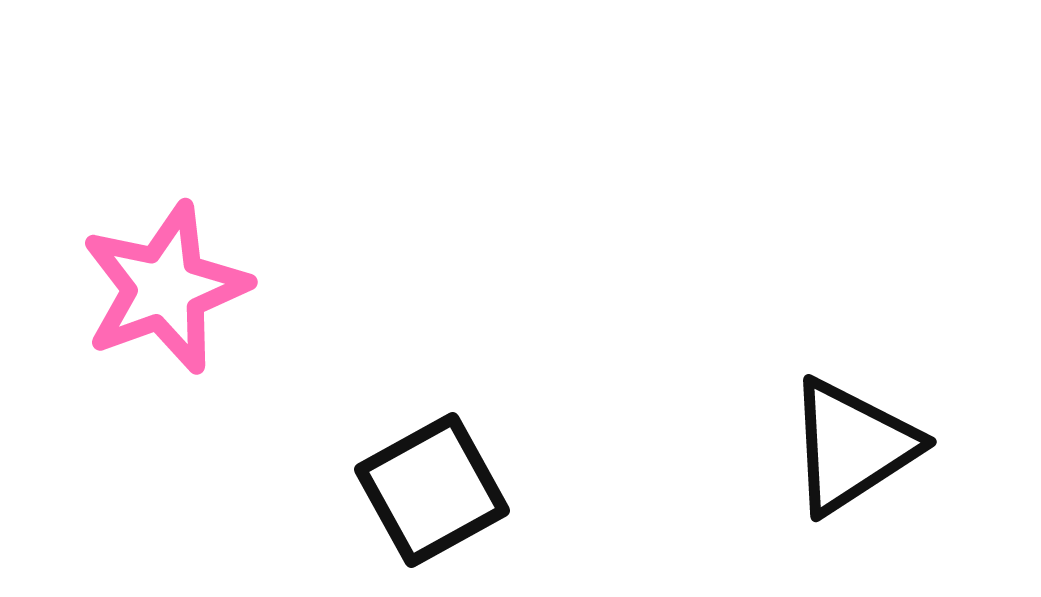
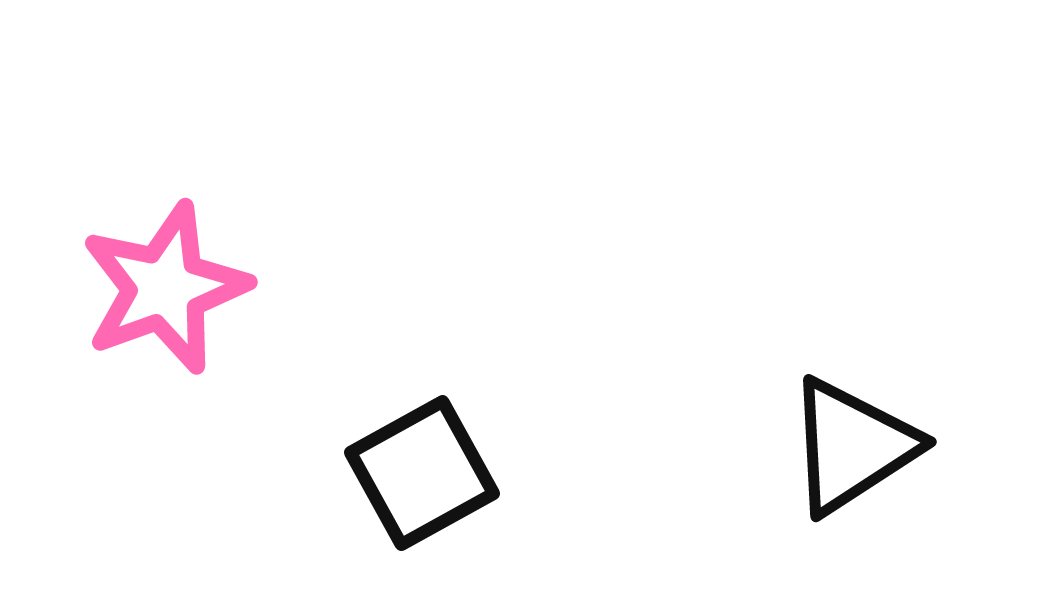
black square: moved 10 px left, 17 px up
